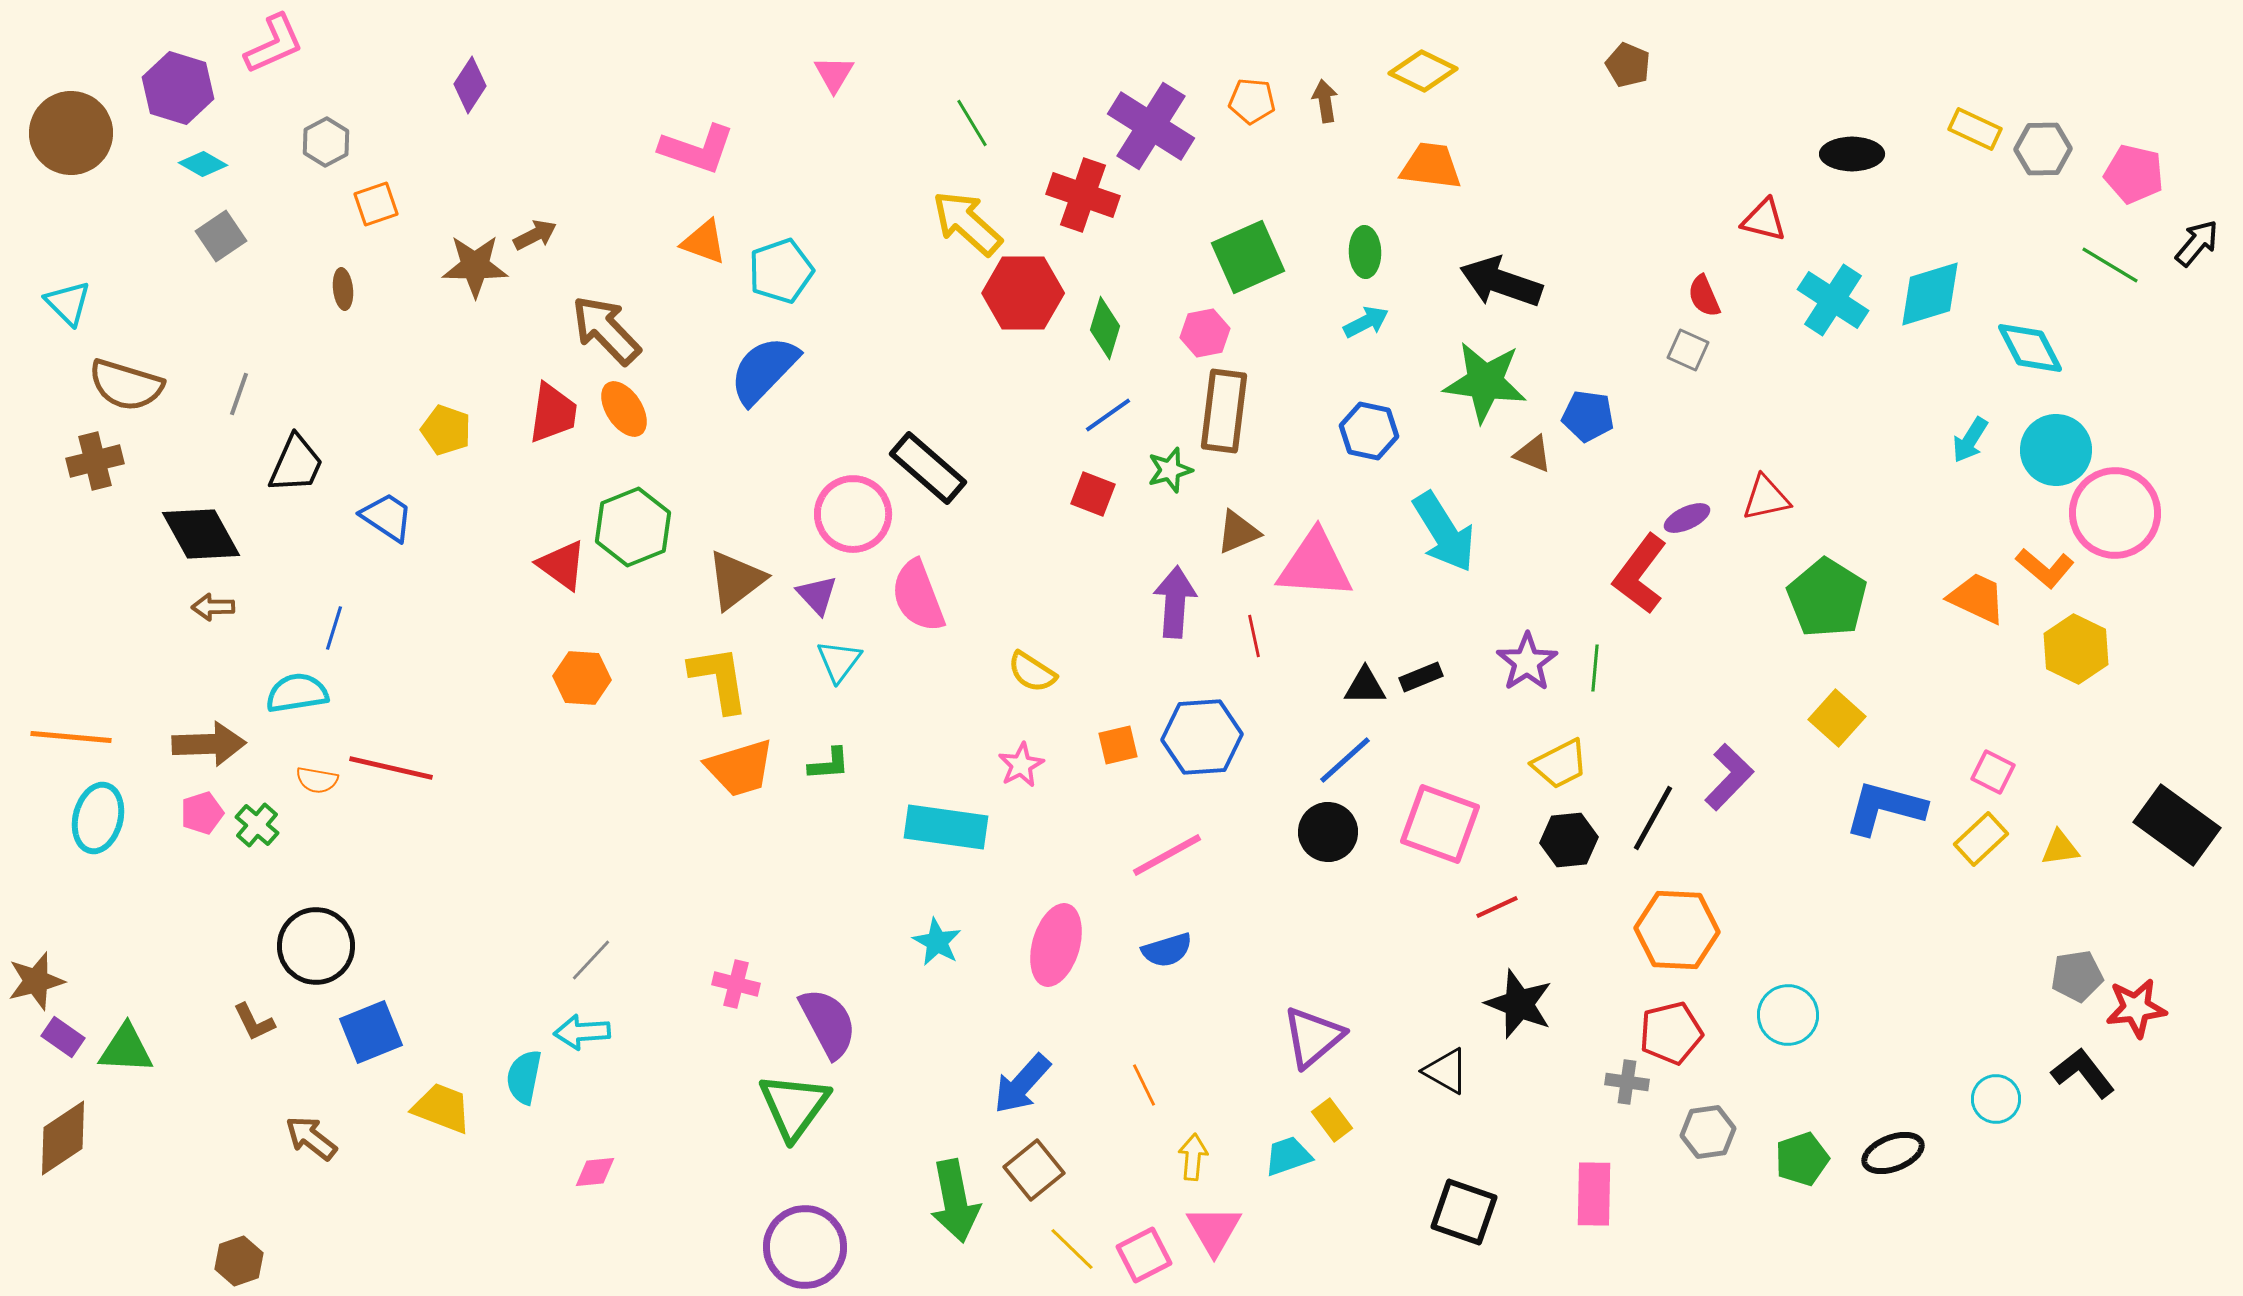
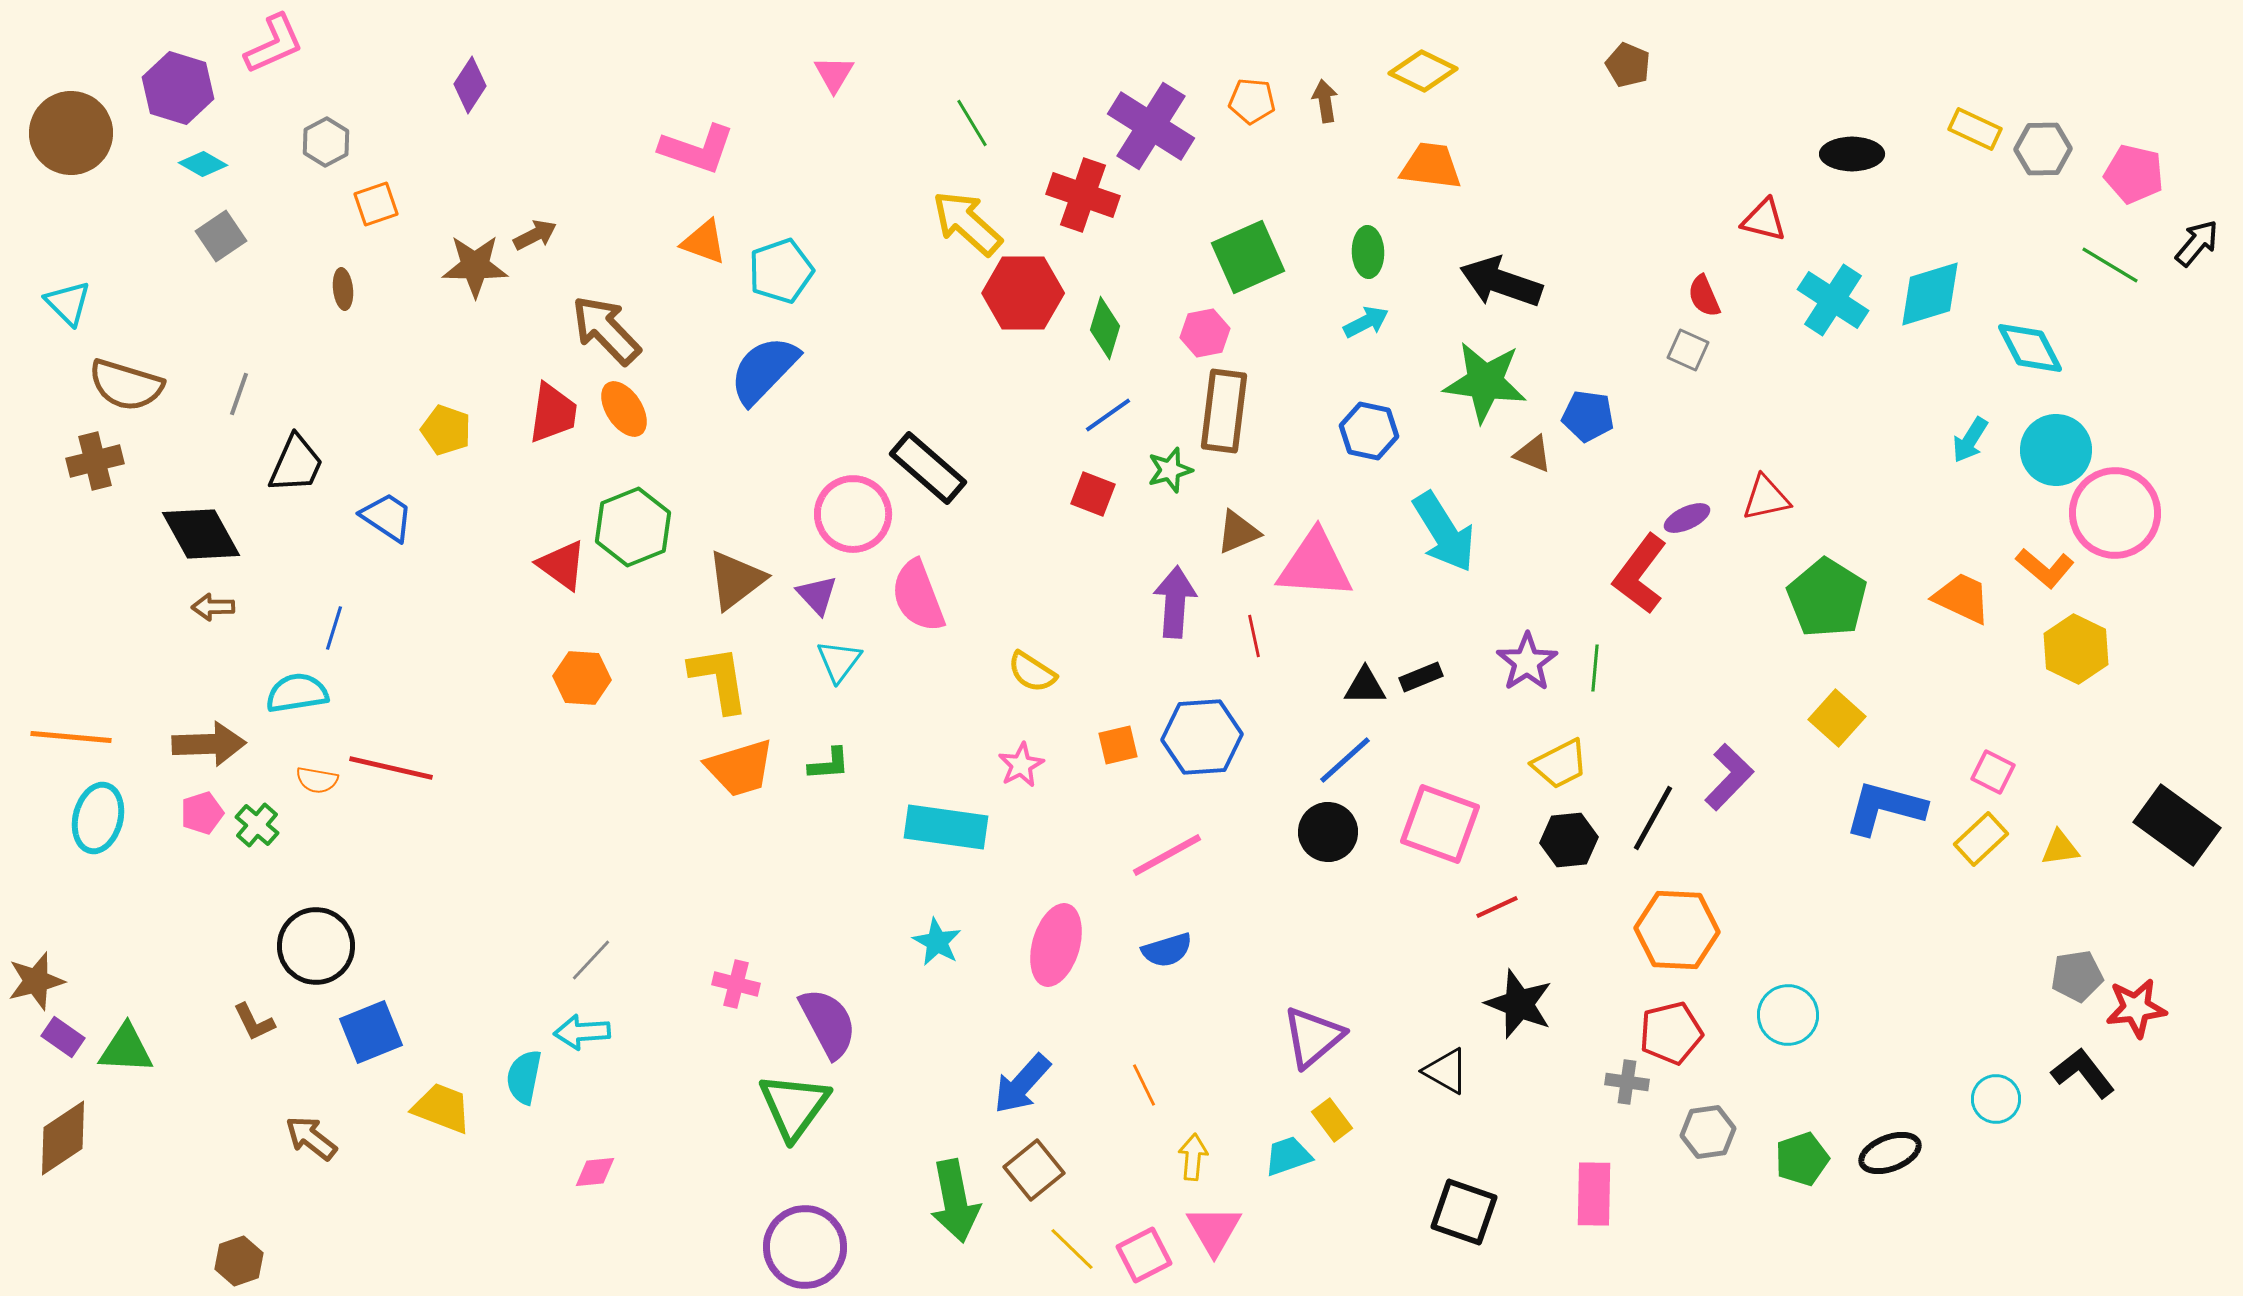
green ellipse at (1365, 252): moved 3 px right
orange trapezoid at (1977, 598): moved 15 px left
black ellipse at (1893, 1153): moved 3 px left
